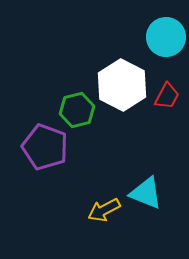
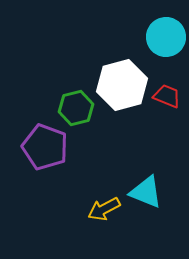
white hexagon: rotated 18 degrees clockwise
red trapezoid: rotated 96 degrees counterclockwise
green hexagon: moved 1 px left, 2 px up
cyan triangle: moved 1 px up
yellow arrow: moved 1 px up
